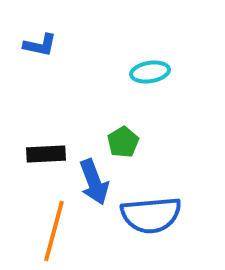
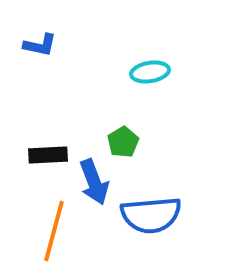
black rectangle: moved 2 px right, 1 px down
